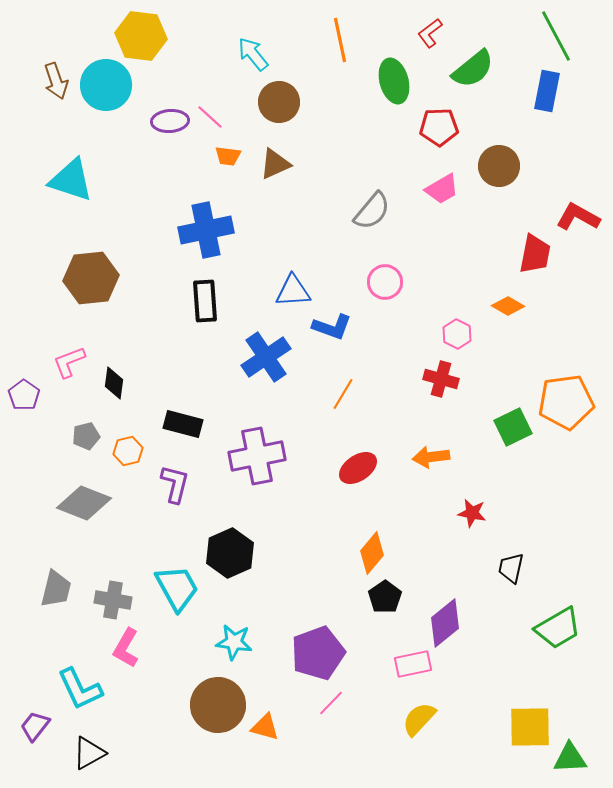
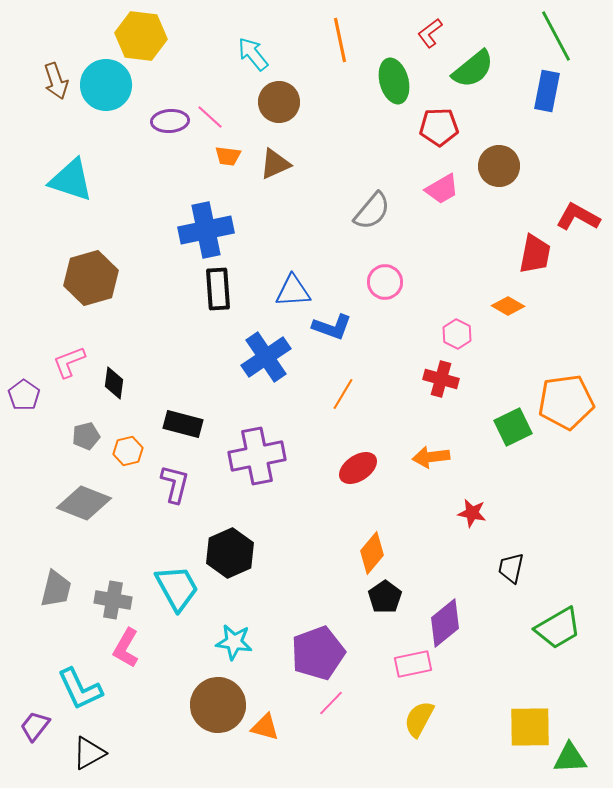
brown hexagon at (91, 278): rotated 10 degrees counterclockwise
black rectangle at (205, 301): moved 13 px right, 12 px up
yellow semicircle at (419, 719): rotated 15 degrees counterclockwise
